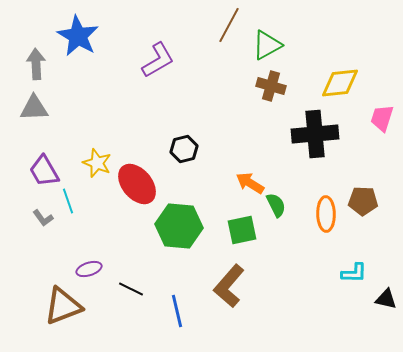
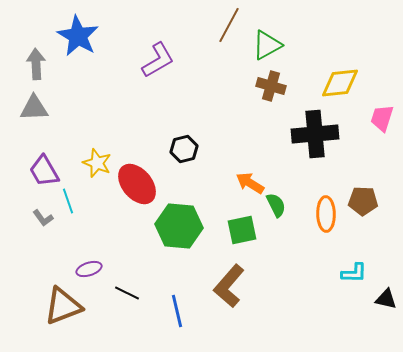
black line: moved 4 px left, 4 px down
